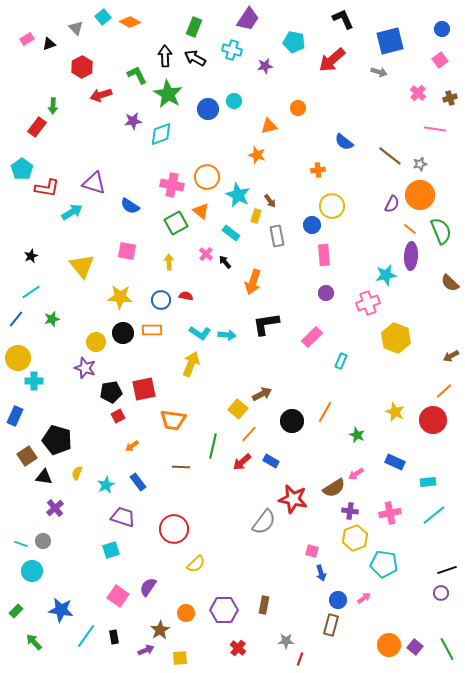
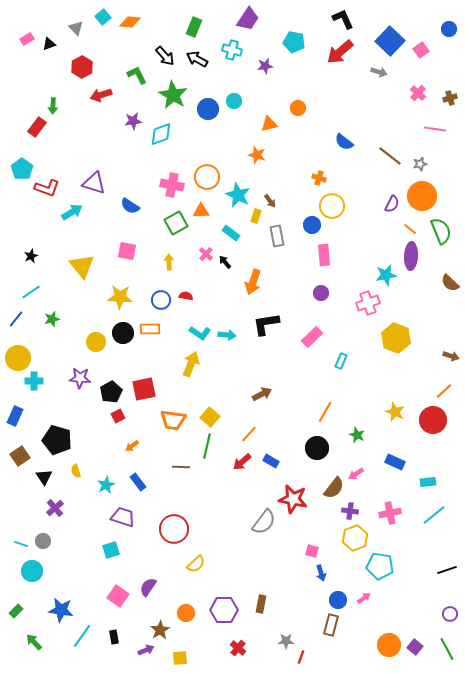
orange diamond at (130, 22): rotated 25 degrees counterclockwise
blue circle at (442, 29): moved 7 px right
blue square at (390, 41): rotated 32 degrees counterclockwise
black arrow at (165, 56): rotated 140 degrees clockwise
black arrow at (195, 58): moved 2 px right, 1 px down
red arrow at (332, 60): moved 8 px right, 8 px up
pink square at (440, 60): moved 19 px left, 10 px up
green star at (168, 94): moved 5 px right, 1 px down
orange triangle at (269, 126): moved 2 px up
orange cross at (318, 170): moved 1 px right, 8 px down; rotated 24 degrees clockwise
red L-shape at (47, 188): rotated 10 degrees clockwise
orange circle at (420, 195): moved 2 px right, 1 px down
orange triangle at (201, 211): rotated 42 degrees counterclockwise
purple circle at (326, 293): moved 5 px left
orange rectangle at (152, 330): moved 2 px left, 1 px up
brown arrow at (451, 356): rotated 133 degrees counterclockwise
purple star at (85, 368): moved 5 px left, 10 px down; rotated 15 degrees counterclockwise
black pentagon at (111, 392): rotated 20 degrees counterclockwise
yellow square at (238, 409): moved 28 px left, 8 px down
black circle at (292, 421): moved 25 px right, 27 px down
green line at (213, 446): moved 6 px left
brown square at (27, 456): moved 7 px left
yellow semicircle at (77, 473): moved 1 px left, 2 px up; rotated 40 degrees counterclockwise
black triangle at (44, 477): rotated 48 degrees clockwise
brown semicircle at (334, 488): rotated 20 degrees counterclockwise
cyan pentagon at (384, 564): moved 4 px left, 2 px down
purple circle at (441, 593): moved 9 px right, 21 px down
brown rectangle at (264, 605): moved 3 px left, 1 px up
cyan line at (86, 636): moved 4 px left
red line at (300, 659): moved 1 px right, 2 px up
